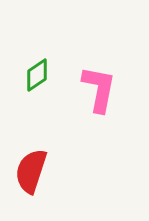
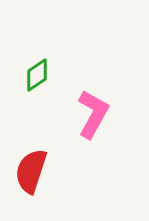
pink L-shape: moved 6 px left, 25 px down; rotated 18 degrees clockwise
